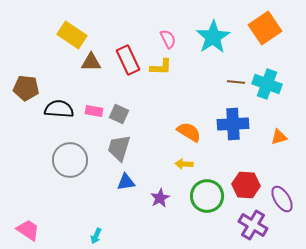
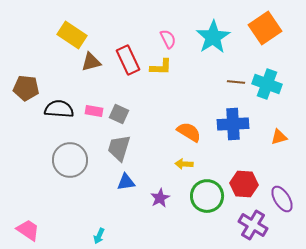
brown triangle: rotated 15 degrees counterclockwise
red hexagon: moved 2 px left, 1 px up
cyan arrow: moved 3 px right
